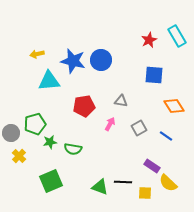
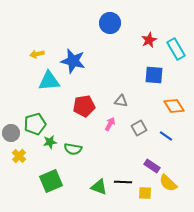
cyan rectangle: moved 1 px left, 13 px down
blue circle: moved 9 px right, 37 px up
green triangle: moved 1 px left
